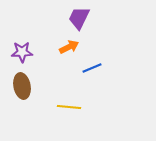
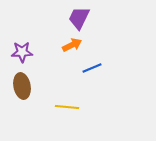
orange arrow: moved 3 px right, 2 px up
yellow line: moved 2 px left
